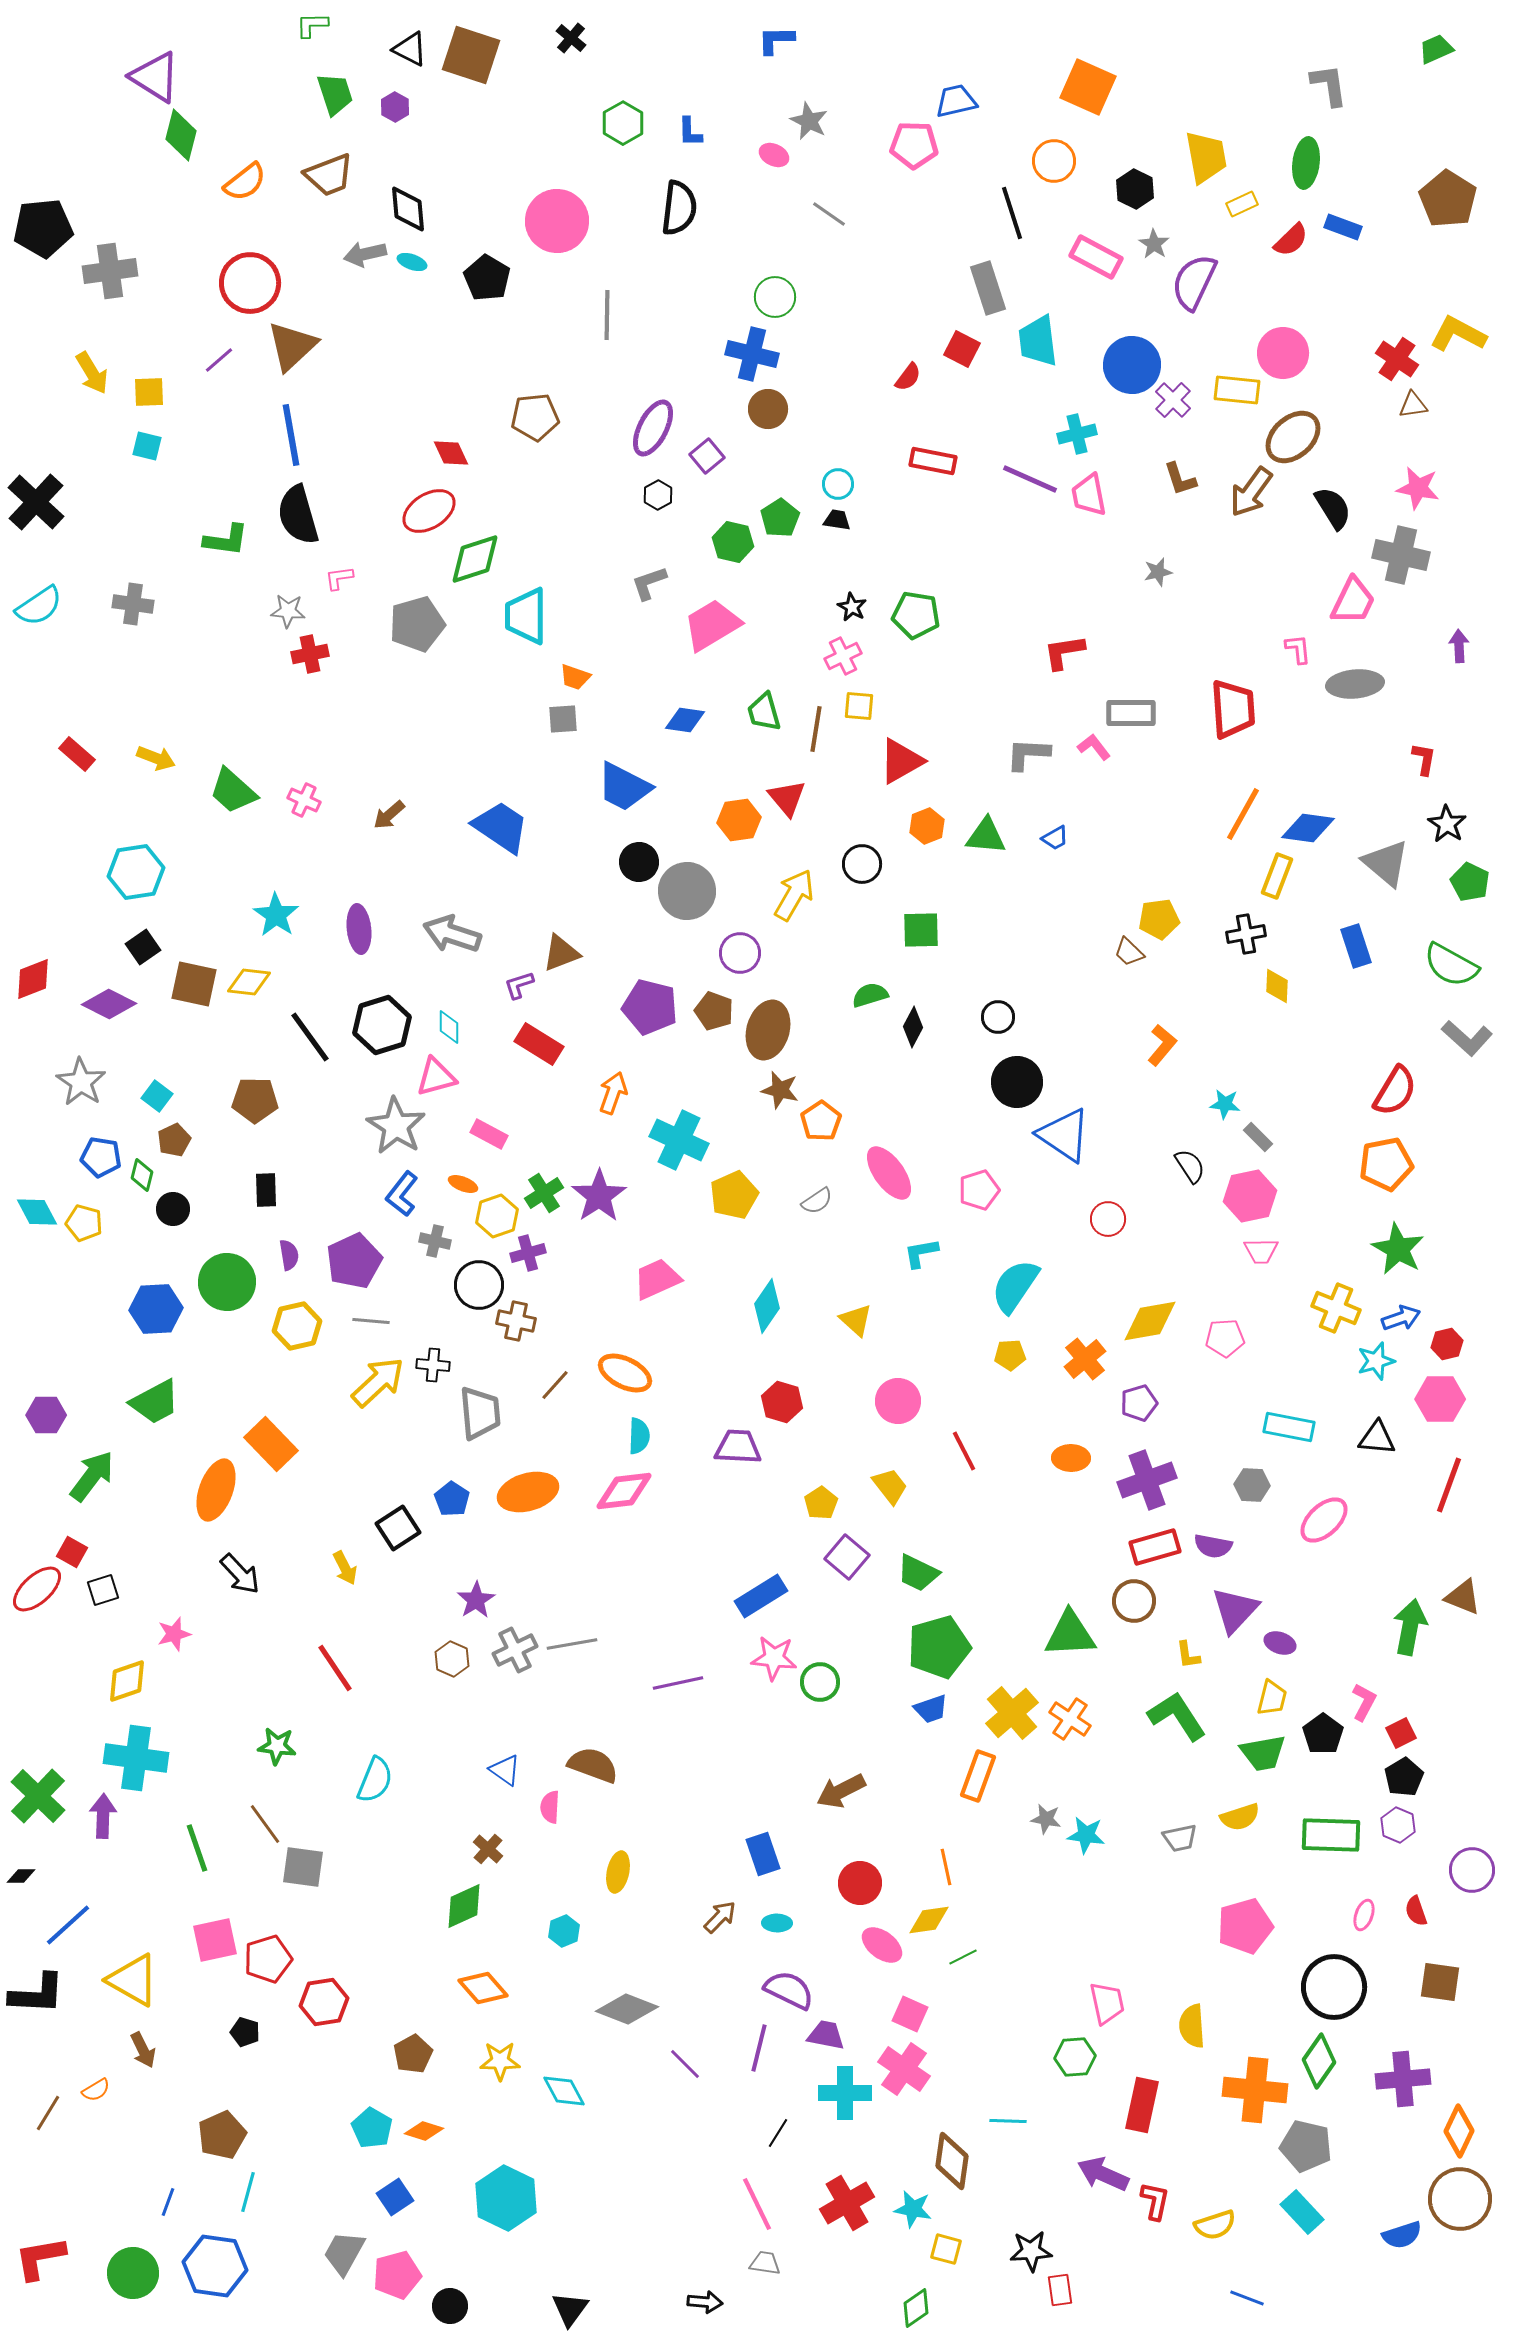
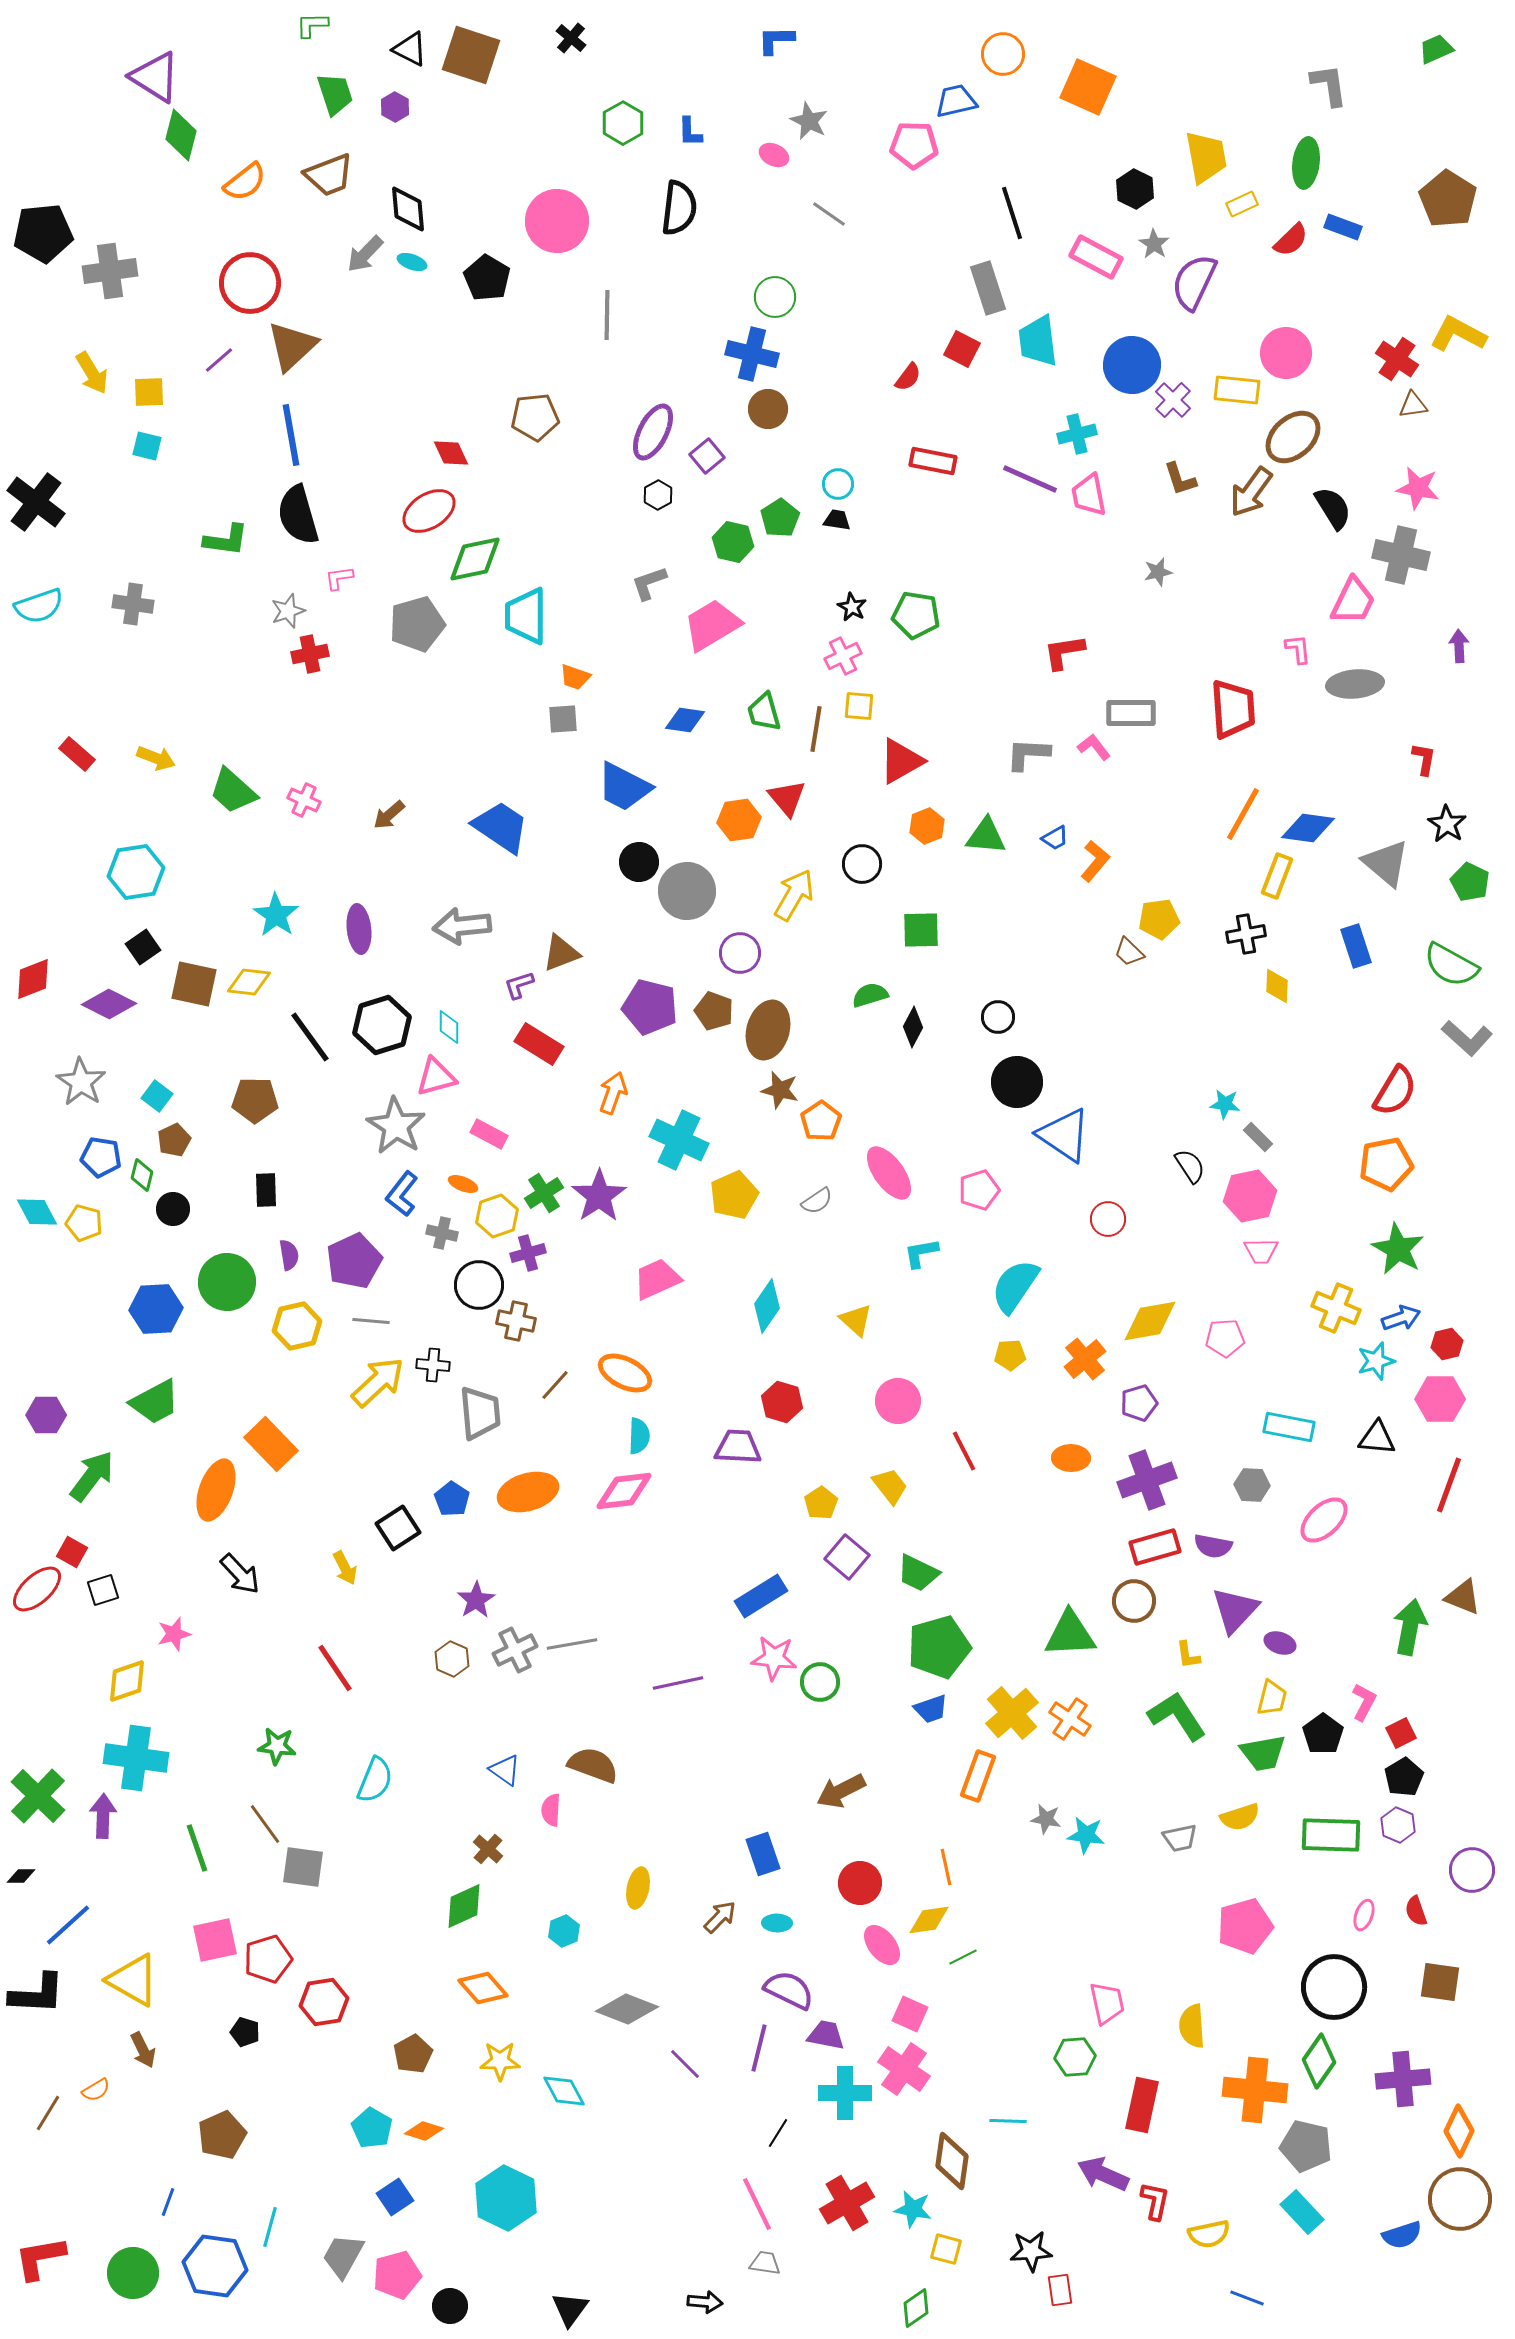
orange circle at (1054, 161): moved 51 px left, 107 px up
black pentagon at (43, 228): moved 5 px down
gray arrow at (365, 254): rotated 33 degrees counterclockwise
pink circle at (1283, 353): moved 3 px right
purple ellipse at (653, 428): moved 4 px down
black cross at (36, 502): rotated 6 degrees counterclockwise
green diamond at (475, 559): rotated 6 degrees clockwise
cyan semicircle at (39, 606): rotated 15 degrees clockwise
gray star at (288, 611): rotated 24 degrees counterclockwise
gray arrow at (452, 934): moved 10 px right, 8 px up; rotated 24 degrees counterclockwise
orange L-shape at (1162, 1045): moved 67 px left, 184 px up
gray cross at (435, 1241): moved 7 px right, 8 px up
pink semicircle at (550, 1807): moved 1 px right, 3 px down
yellow ellipse at (618, 1872): moved 20 px right, 16 px down
pink ellipse at (882, 1945): rotated 15 degrees clockwise
cyan line at (248, 2192): moved 22 px right, 35 px down
yellow semicircle at (1215, 2225): moved 6 px left, 9 px down; rotated 6 degrees clockwise
gray trapezoid at (344, 2253): moved 1 px left, 3 px down
